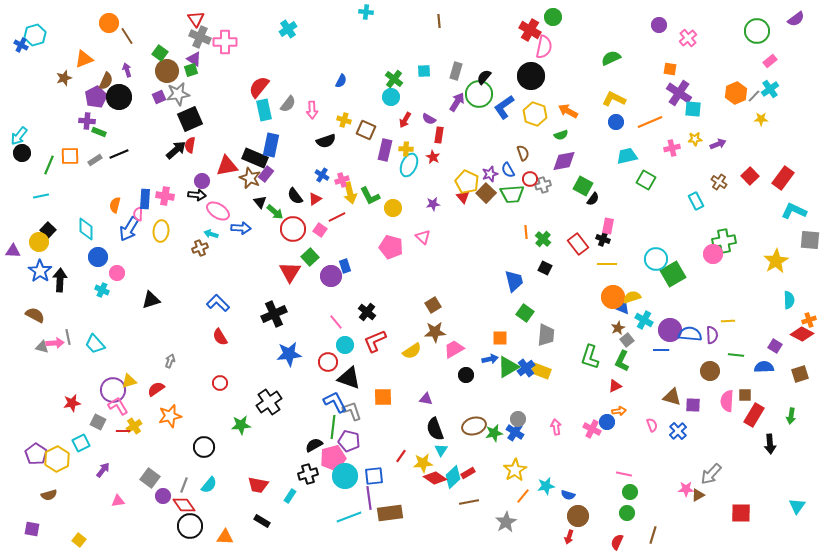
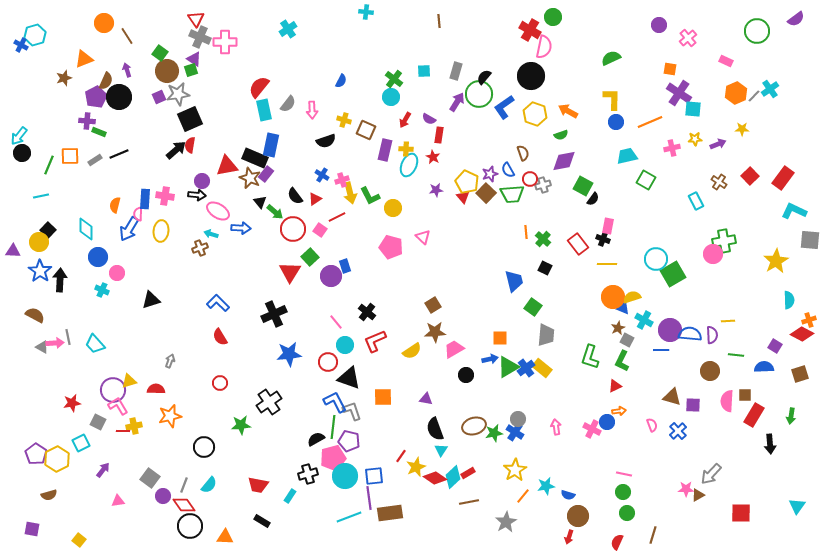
orange circle at (109, 23): moved 5 px left
pink rectangle at (770, 61): moved 44 px left; rotated 64 degrees clockwise
yellow L-shape at (614, 99): moved 2 px left; rotated 65 degrees clockwise
yellow star at (761, 119): moved 19 px left, 10 px down
purple star at (433, 204): moved 3 px right, 14 px up
green square at (525, 313): moved 8 px right, 6 px up
gray square at (627, 340): rotated 24 degrees counterclockwise
gray triangle at (42, 347): rotated 16 degrees clockwise
yellow rectangle at (541, 371): moved 1 px right, 3 px up; rotated 18 degrees clockwise
red semicircle at (156, 389): rotated 36 degrees clockwise
yellow cross at (134, 426): rotated 21 degrees clockwise
black semicircle at (314, 445): moved 2 px right, 6 px up
yellow star at (423, 463): moved 7 px left, 4 px down; rotated 18 degrees counterclockwise
green circle at (630, 492): moved 7 px left
